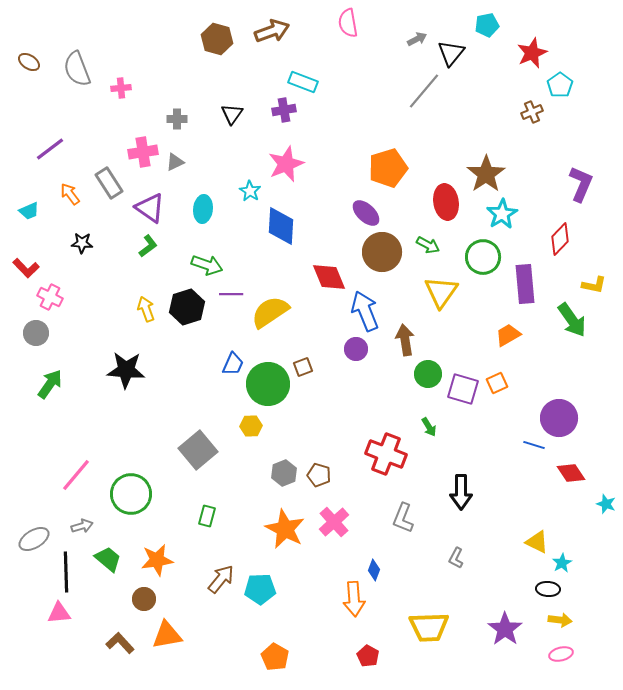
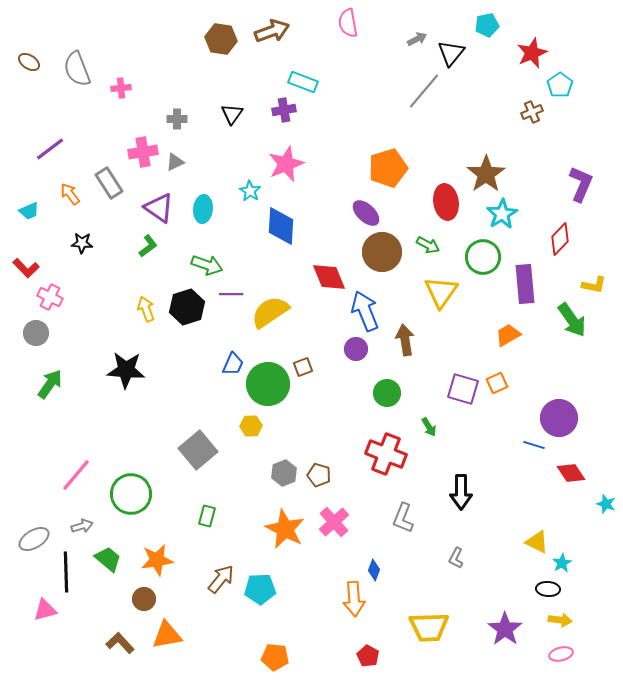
brown hexagon at (217, 39): moved 4 px right; rotated 8 degrees counterclockwise
purple triangle at (150, 208): moved 9 px right
green circle at (428, 374): moved 41 px left, 19 px down
pink triangle at (59, 613): moved 14 px left, 3 px up; rotated 10 degrees counterclockwise
orange pentagon at (275, 657): rotated 24 degrees counterclockwise
